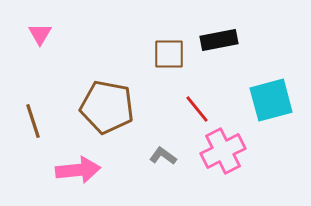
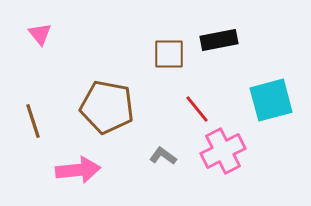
pink triangle: rotated 10 degrees counterclockwise
